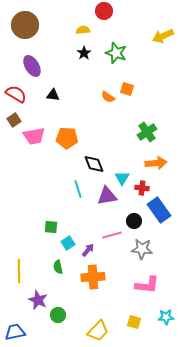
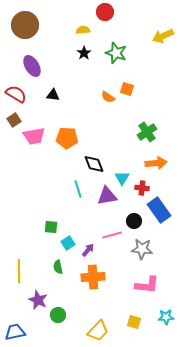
red circle: moved 1 px right, 1 px down
